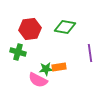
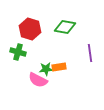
red hexagon: rotated 25 degrees clockwise
